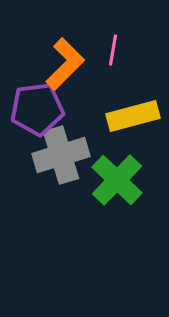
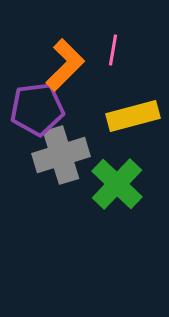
orange L-shape: moved 1 px down
green cross: moved 4 px down
